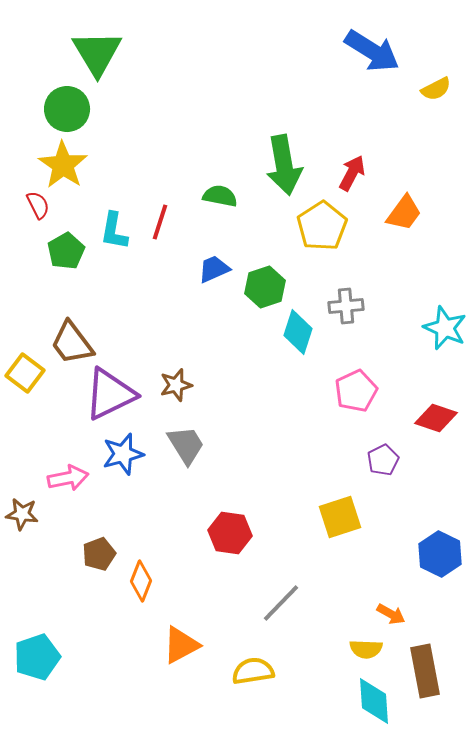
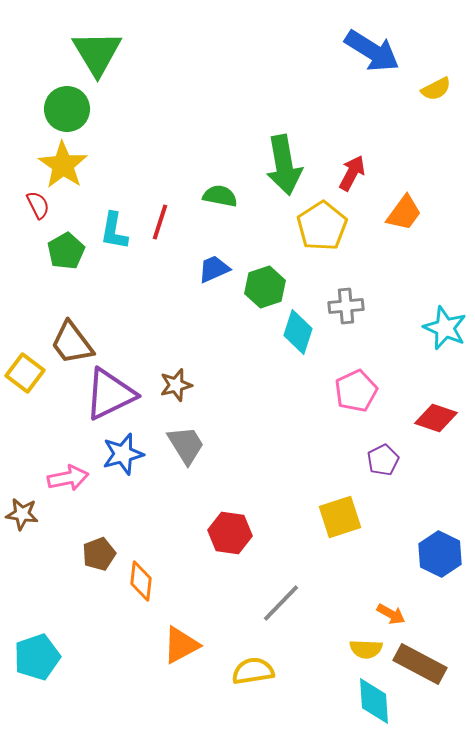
orange diamond at (141, 581): rotated 15 degrees counterclockwise
brown rectangle at (425, 671): moved 5 px left, 7 px up; rotated 51 degrees counterclockwise
